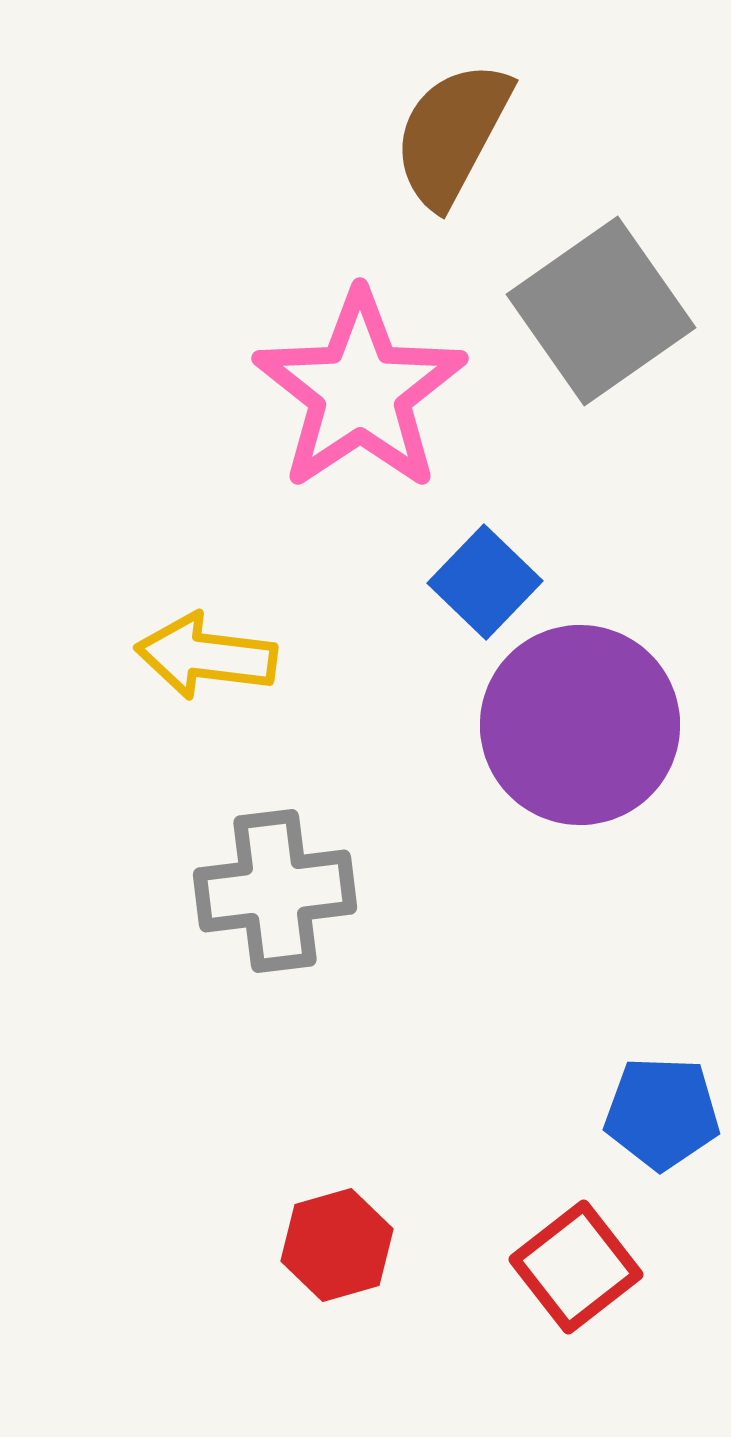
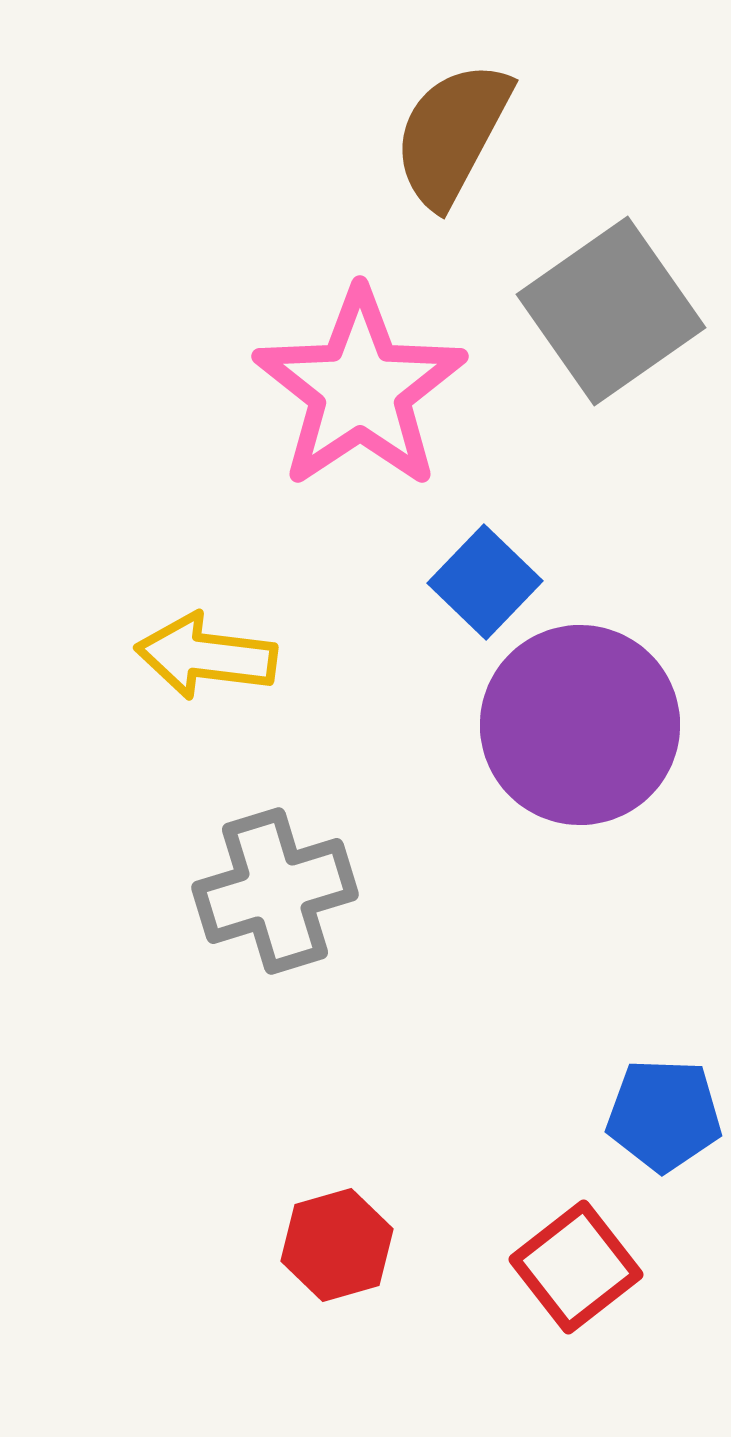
gray square: moved 10 px right
pink star: moved 2 px up
gray cross: rotated 10 degrees counterclockwise
blue pentagon: moved 2 px right, 2 px down
